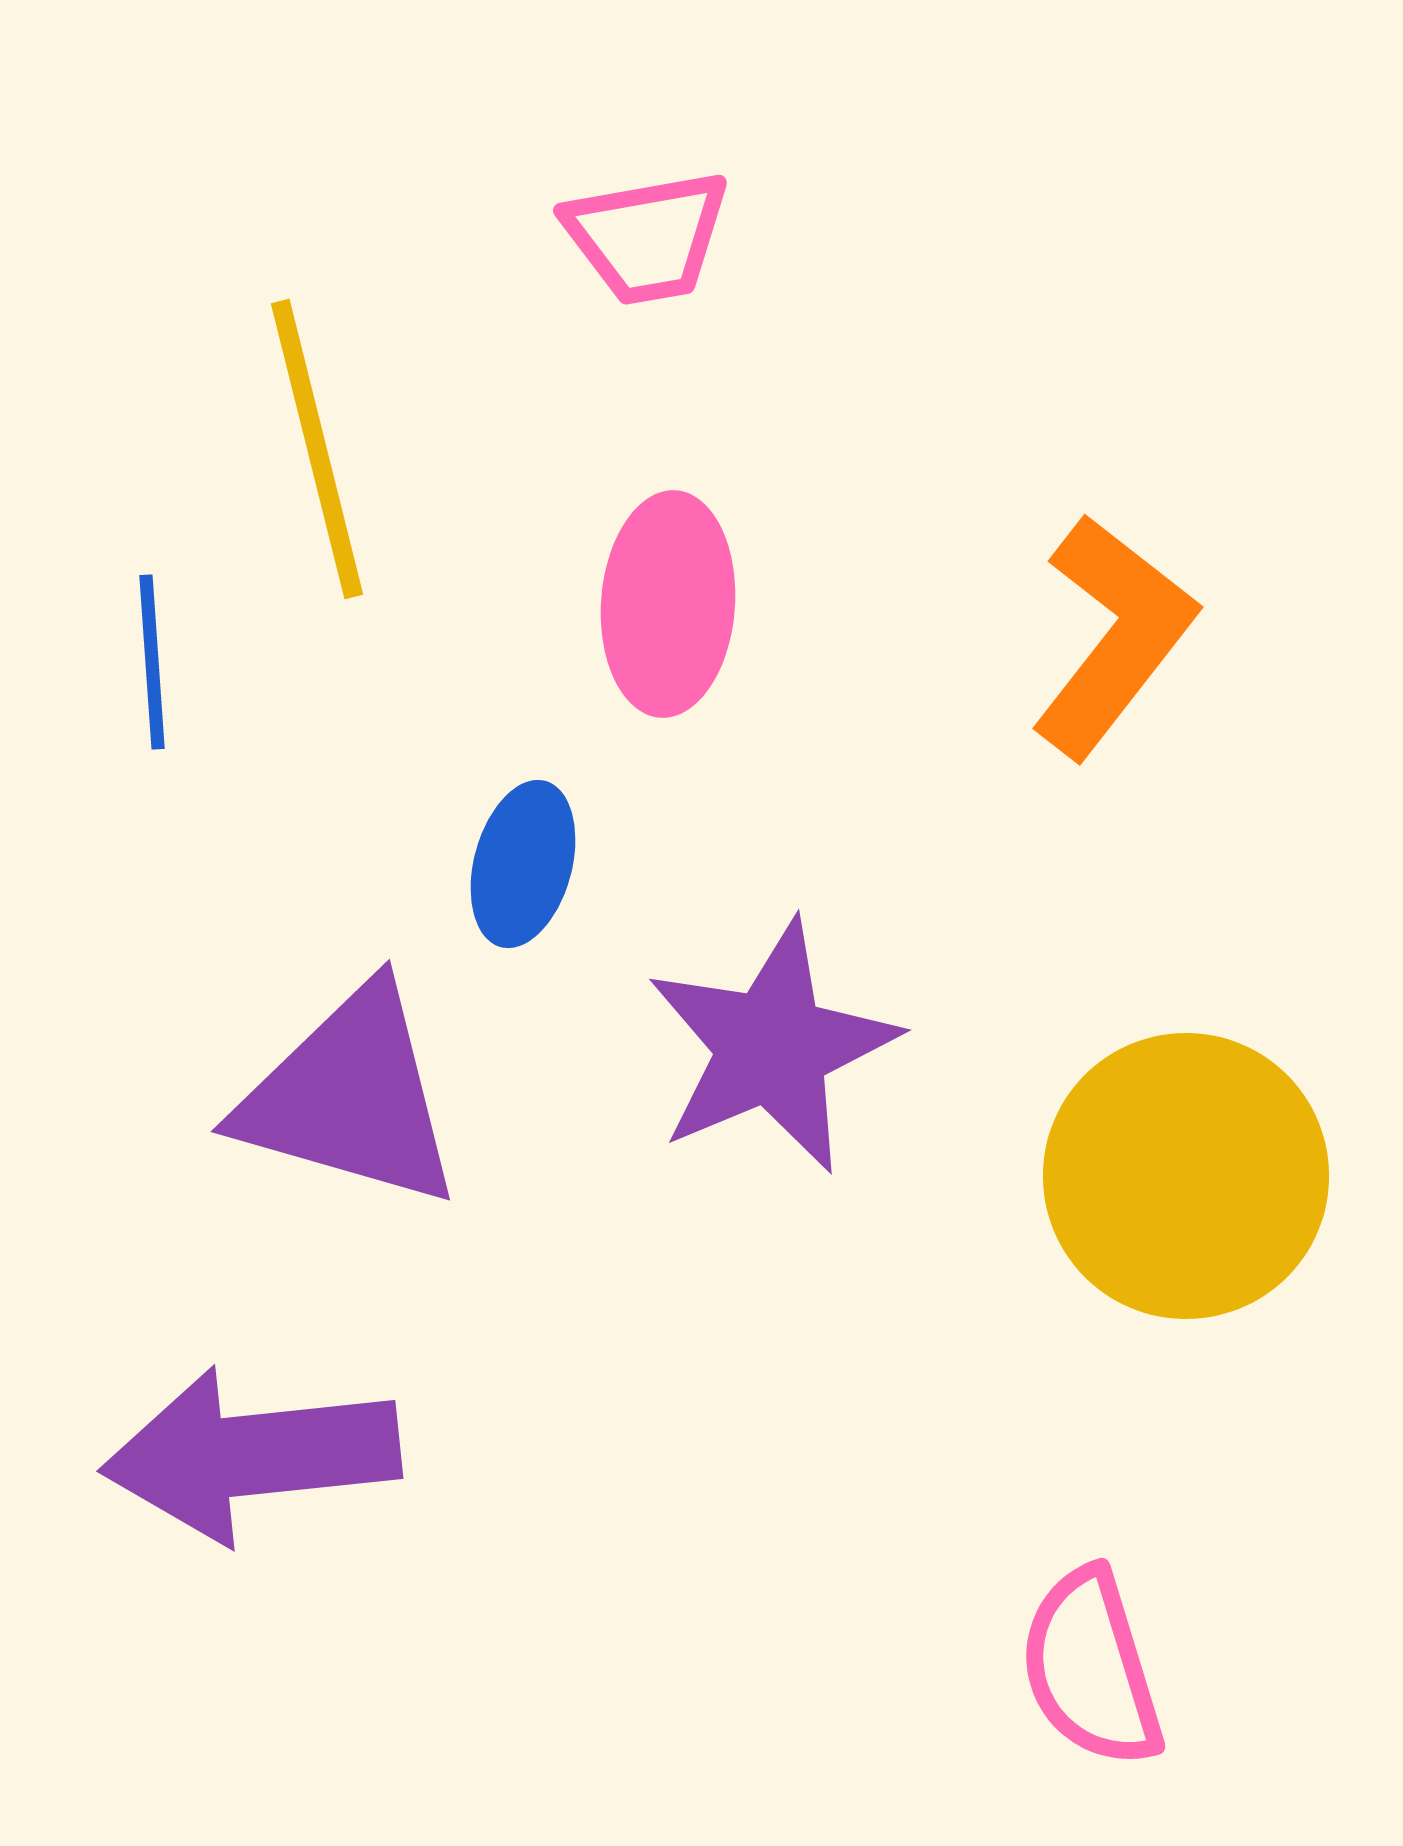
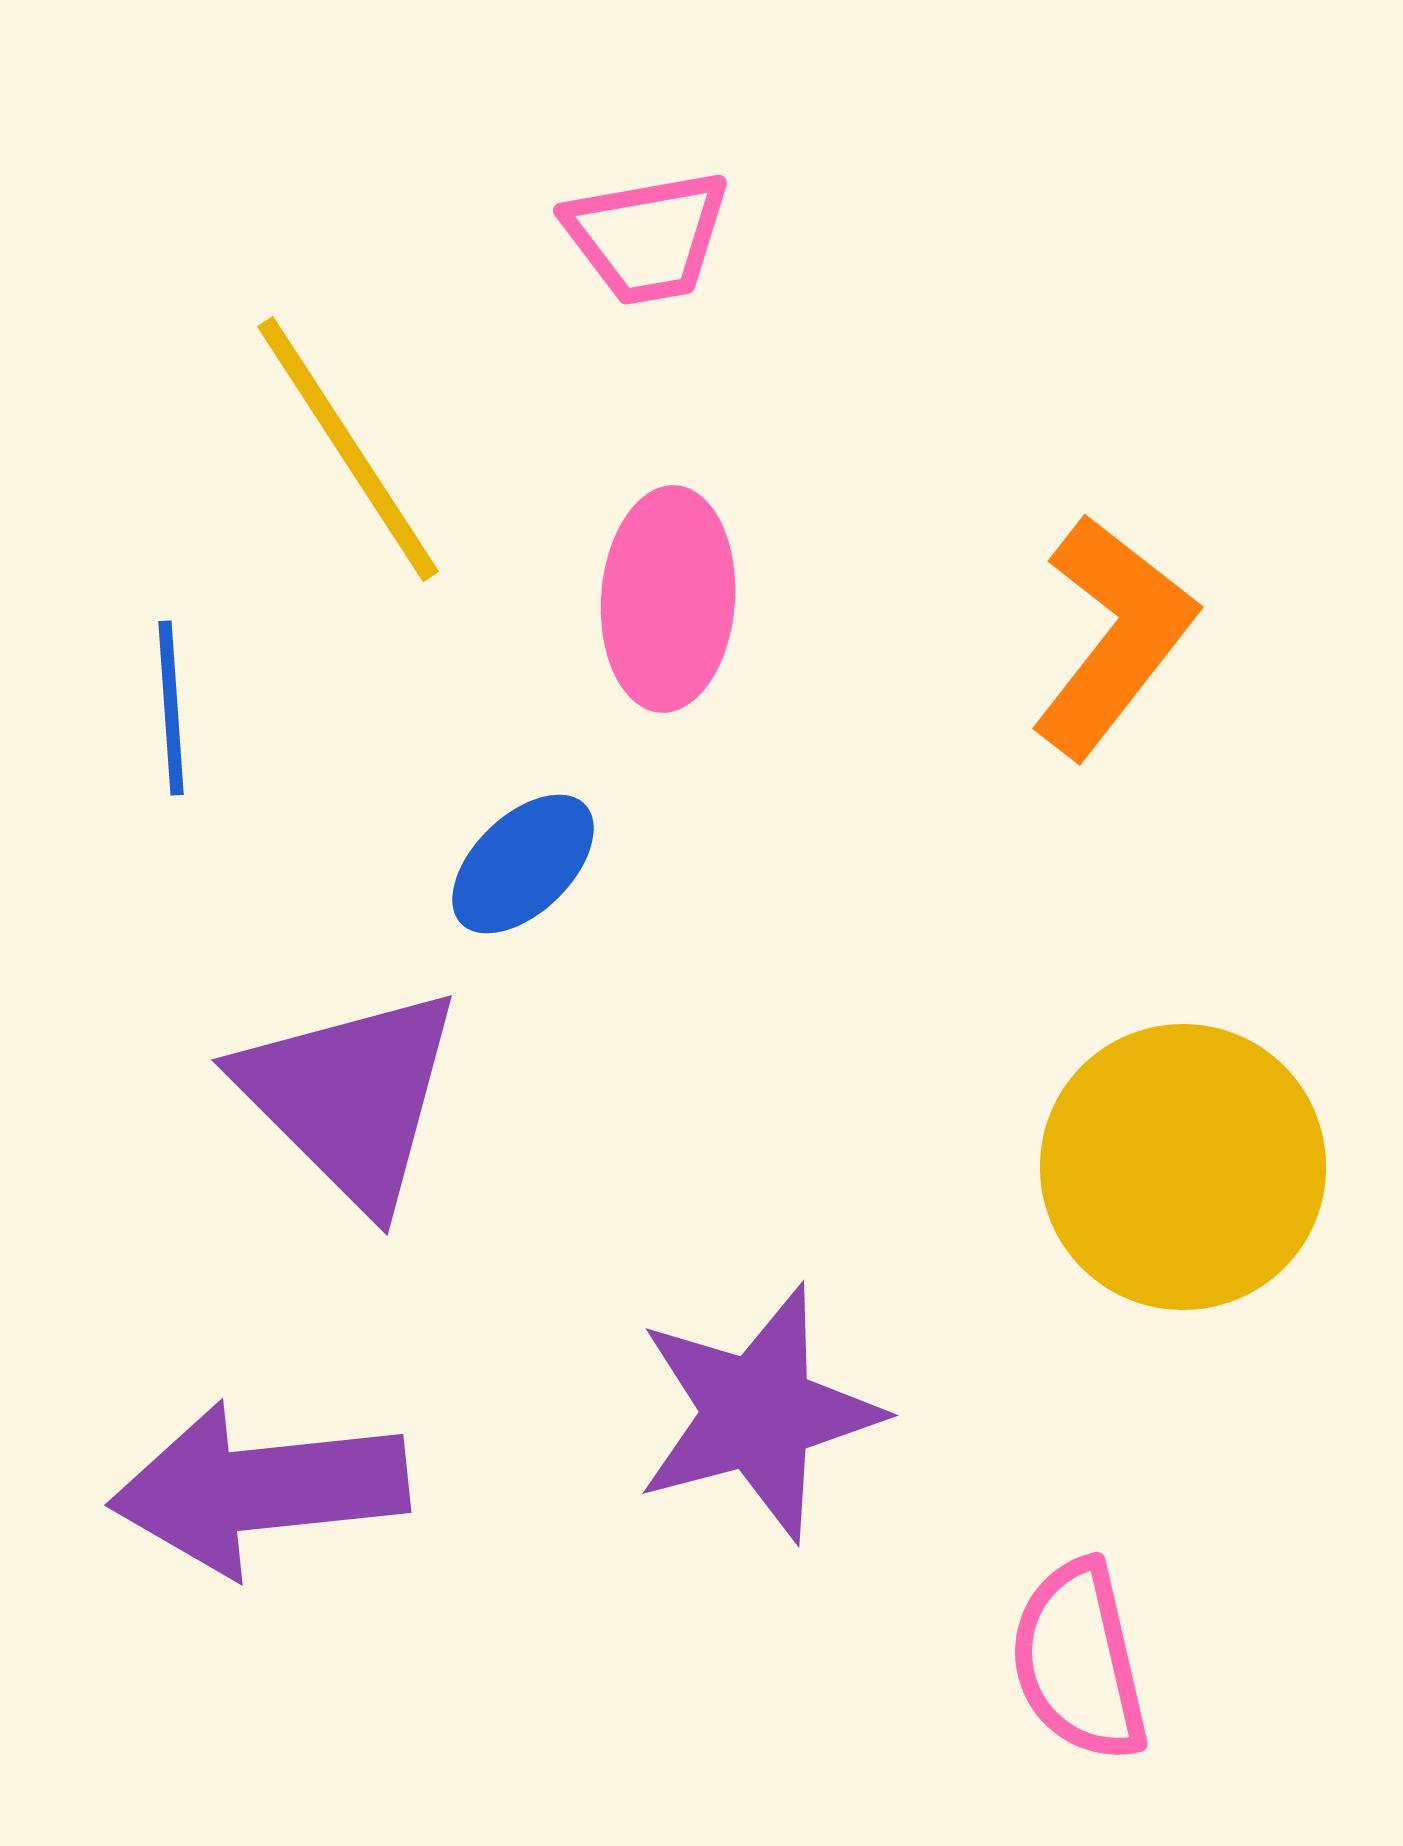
yellow line: moved 31 px right; rotated 19 degrees counterclockwise
pink ellipse: moved 5 px up
blue line: moved 19 px right, 46 px down
blue ellipse: rotated 31 degrees clockwise
purple star: moved 14 px left, 366 px down; rotated 8 degrees clockwise
purple triangle: rotated 29 degrees clockwise
yellow circle: moved 3 px left, 9 px up
purple arrow: moved 8 px right, 34 px down
pink semicircle: moved 12 px left, 7 px up; rotated 4 degrees clockwise
